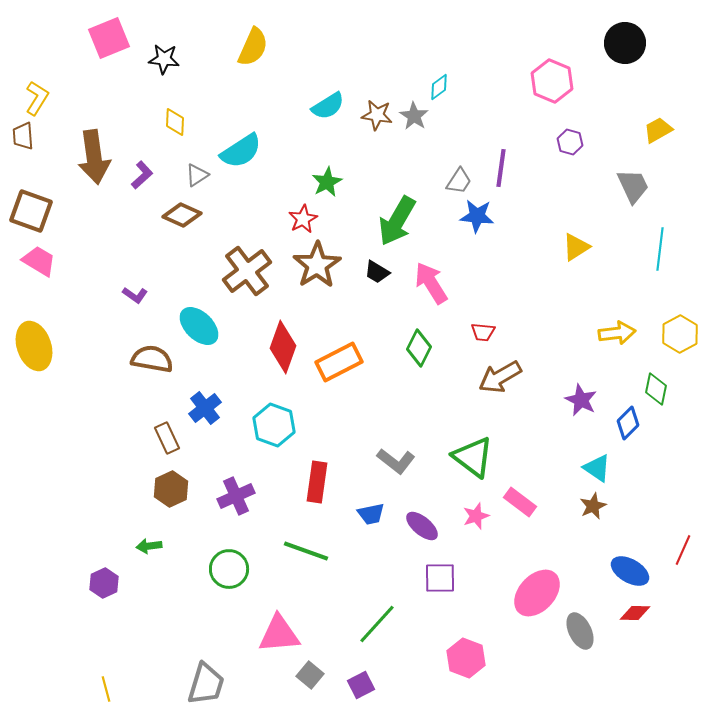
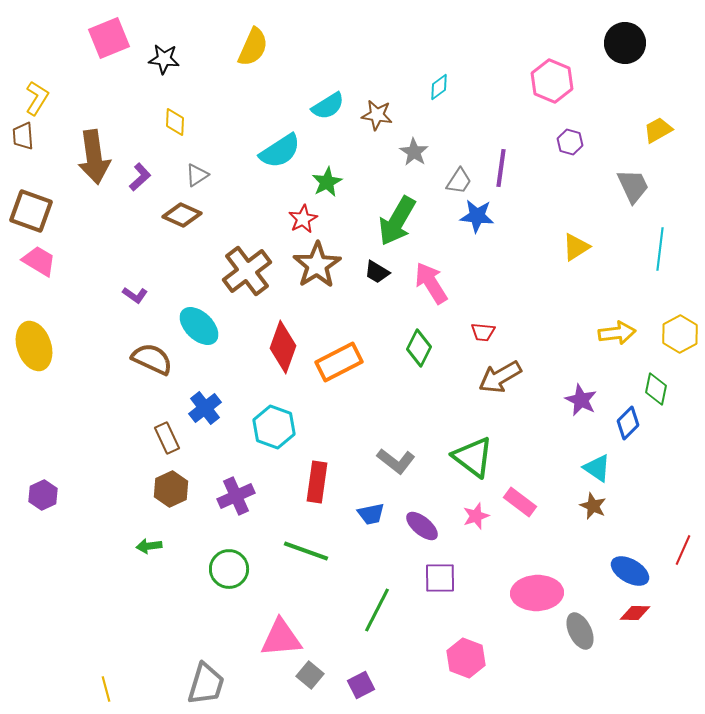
gray star at (414, 116): moved 36 px down
cyan semicircle at (241, 151): moved 39 px right
purple L-shape at (142, 175): moved 2 px left, 2 px down
brown semicircle at (152, 359): rotated 15 degrees clockwise
cyan hexagon at (274, 425): moved 2 px down
brown star at (593, 506): rotated 24 degrees counterclockwise
purple hexagon at (104, 583): moved 61 px left, 88 px up
pink ellipse at (537, 593): rotated 45 degrees clockwise
green line at (377, 624): moved 14 px up; rotated 15 degrees counterclockwise
pink triangle at (279, 634): moved 2 px right, 4 px down
